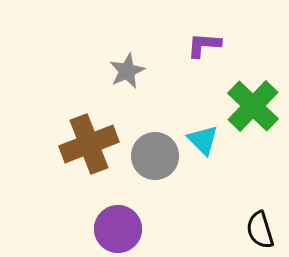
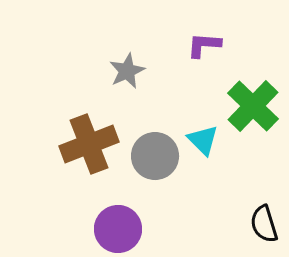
black semicircle: moved 4 px right, 6 px up
